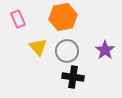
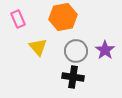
gray circle: moved 9 px right
